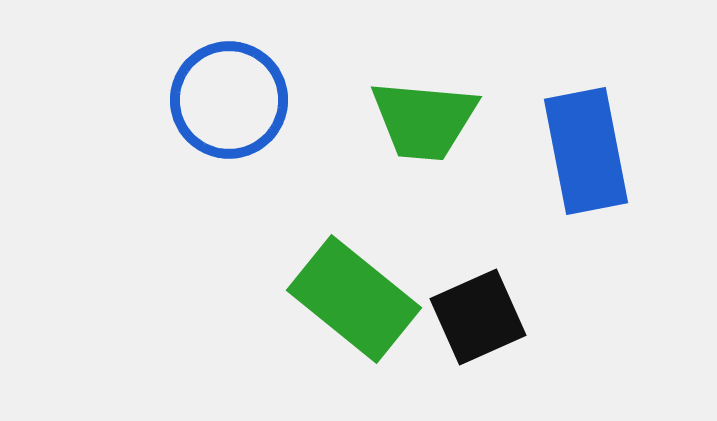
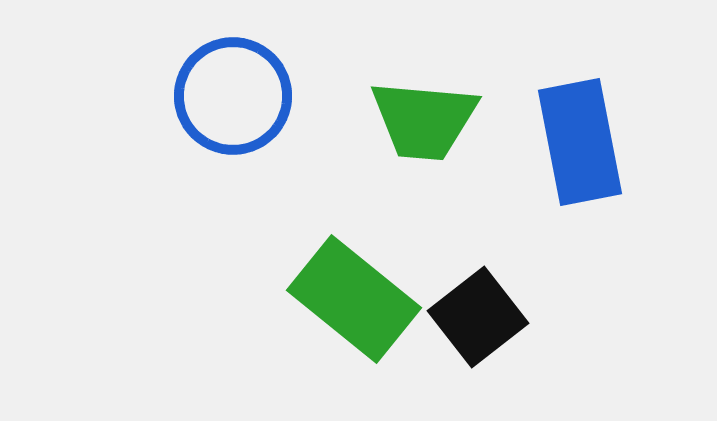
blue circle: moved 4 px right, 4 px up
blue rectangle: moved 6 px left, 9 px up
black square: rotated 14 degrees counterclockwise
